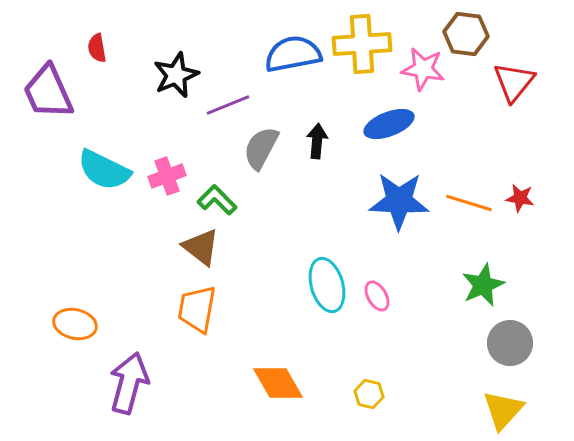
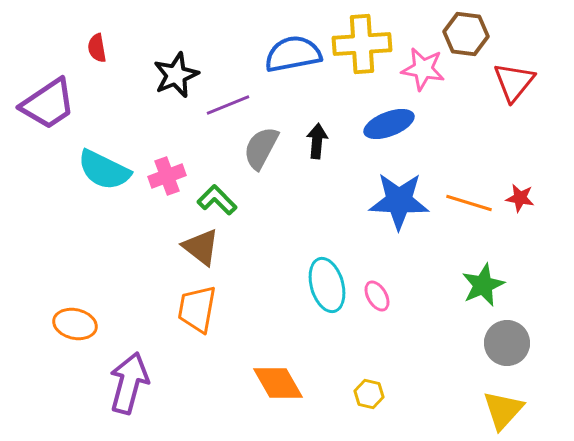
purple trapezoid: moved 12 px down; rotated 100 degrees counterclockwise
gray circle: moved 3 px left
